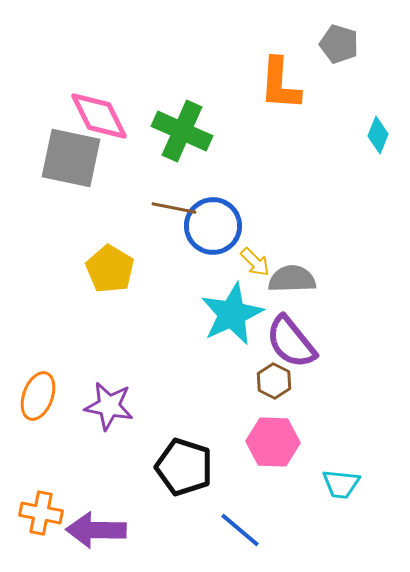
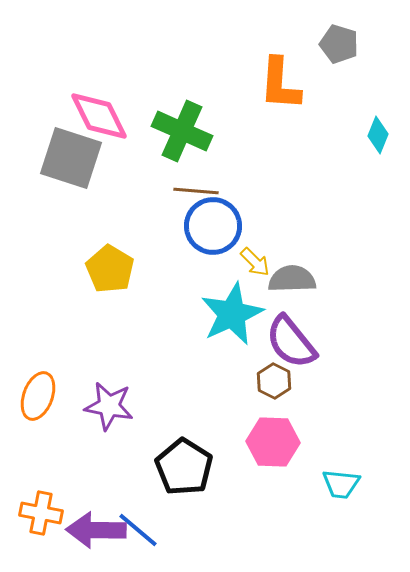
gray square: rotated 6 degrees clockwise
brown line: moved 22 px right, 17 px up; rotated 6 degrees counterclockwise
black pentagon: rotated 14 degrees clockwise
blue line: moved 102 px left
